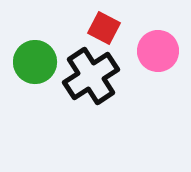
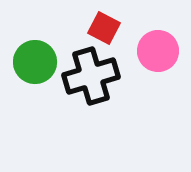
black cross: rotated 16 degrees clockwise
